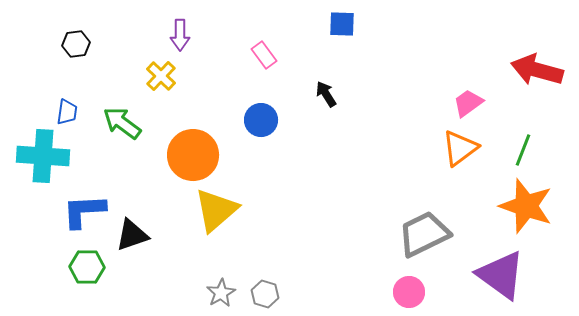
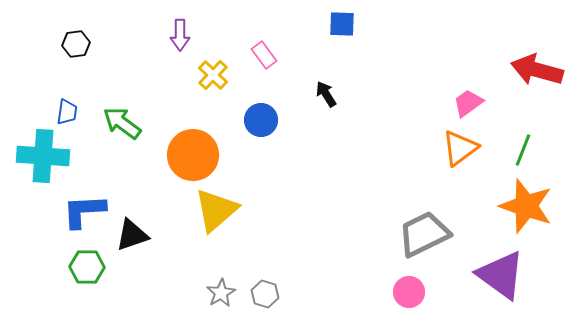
yellow cross: moved 52 px right, 1 px up
